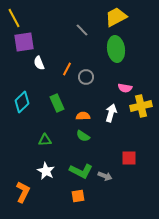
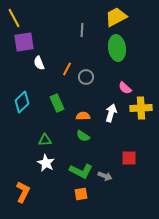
gray line: rotated 48 degrees clockwise
green ellipse: moved 1 px right, 1 px up
pink semicircle: rotated 32 degrees clockwise
yellow cross: moved 2 px down; rotated 10 degrees clockwise
white star: moved 8 px up
orange square: moved 3 px right, 2 px up
